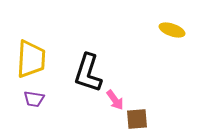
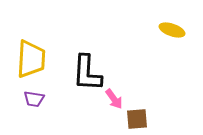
black L-shape: moved 1 px left; rotated 15 degrees counterclockwise
pink arrow: moved 1 px left, 1 px up
